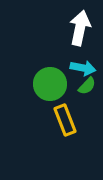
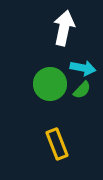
white arrow: moved 16 px left
green semicircle: moved 5 px left, 4 px down
yellow rectangle: moved 8 px left, 24 px down
